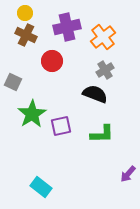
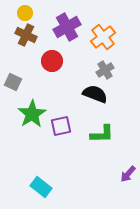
purple cross: rotated 16 degrees counterclockwise
